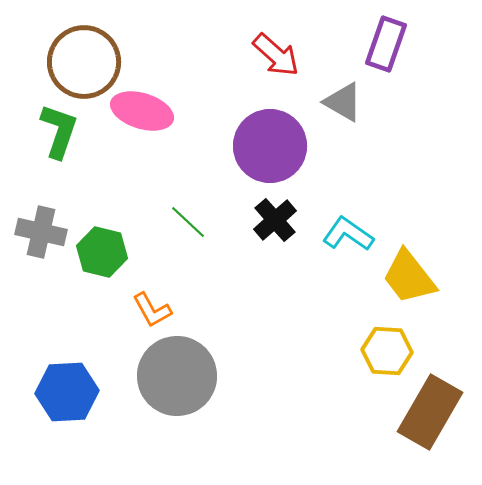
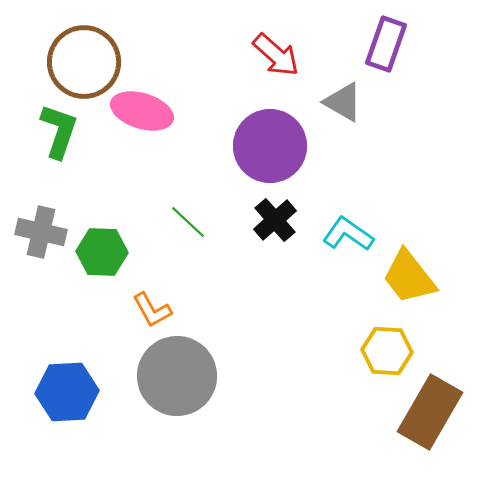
green hexagon: rotated 12 degrees counterclockwise
